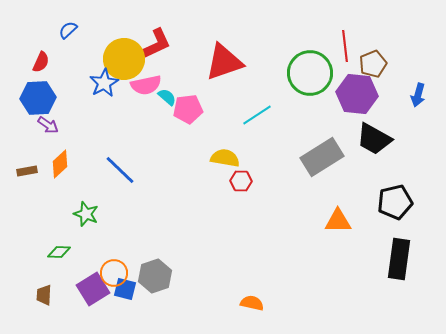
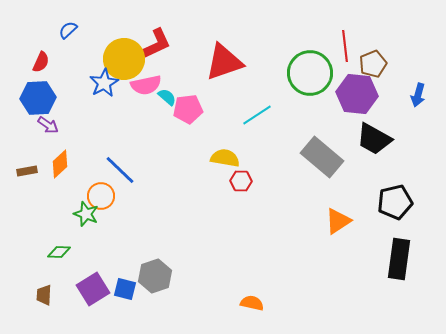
gray rectangle: rotated 72 degrees clockwise
orange triangle: rotated 32 degrees counterclockwise
orange circle: moved 13 px left, 77 px up
